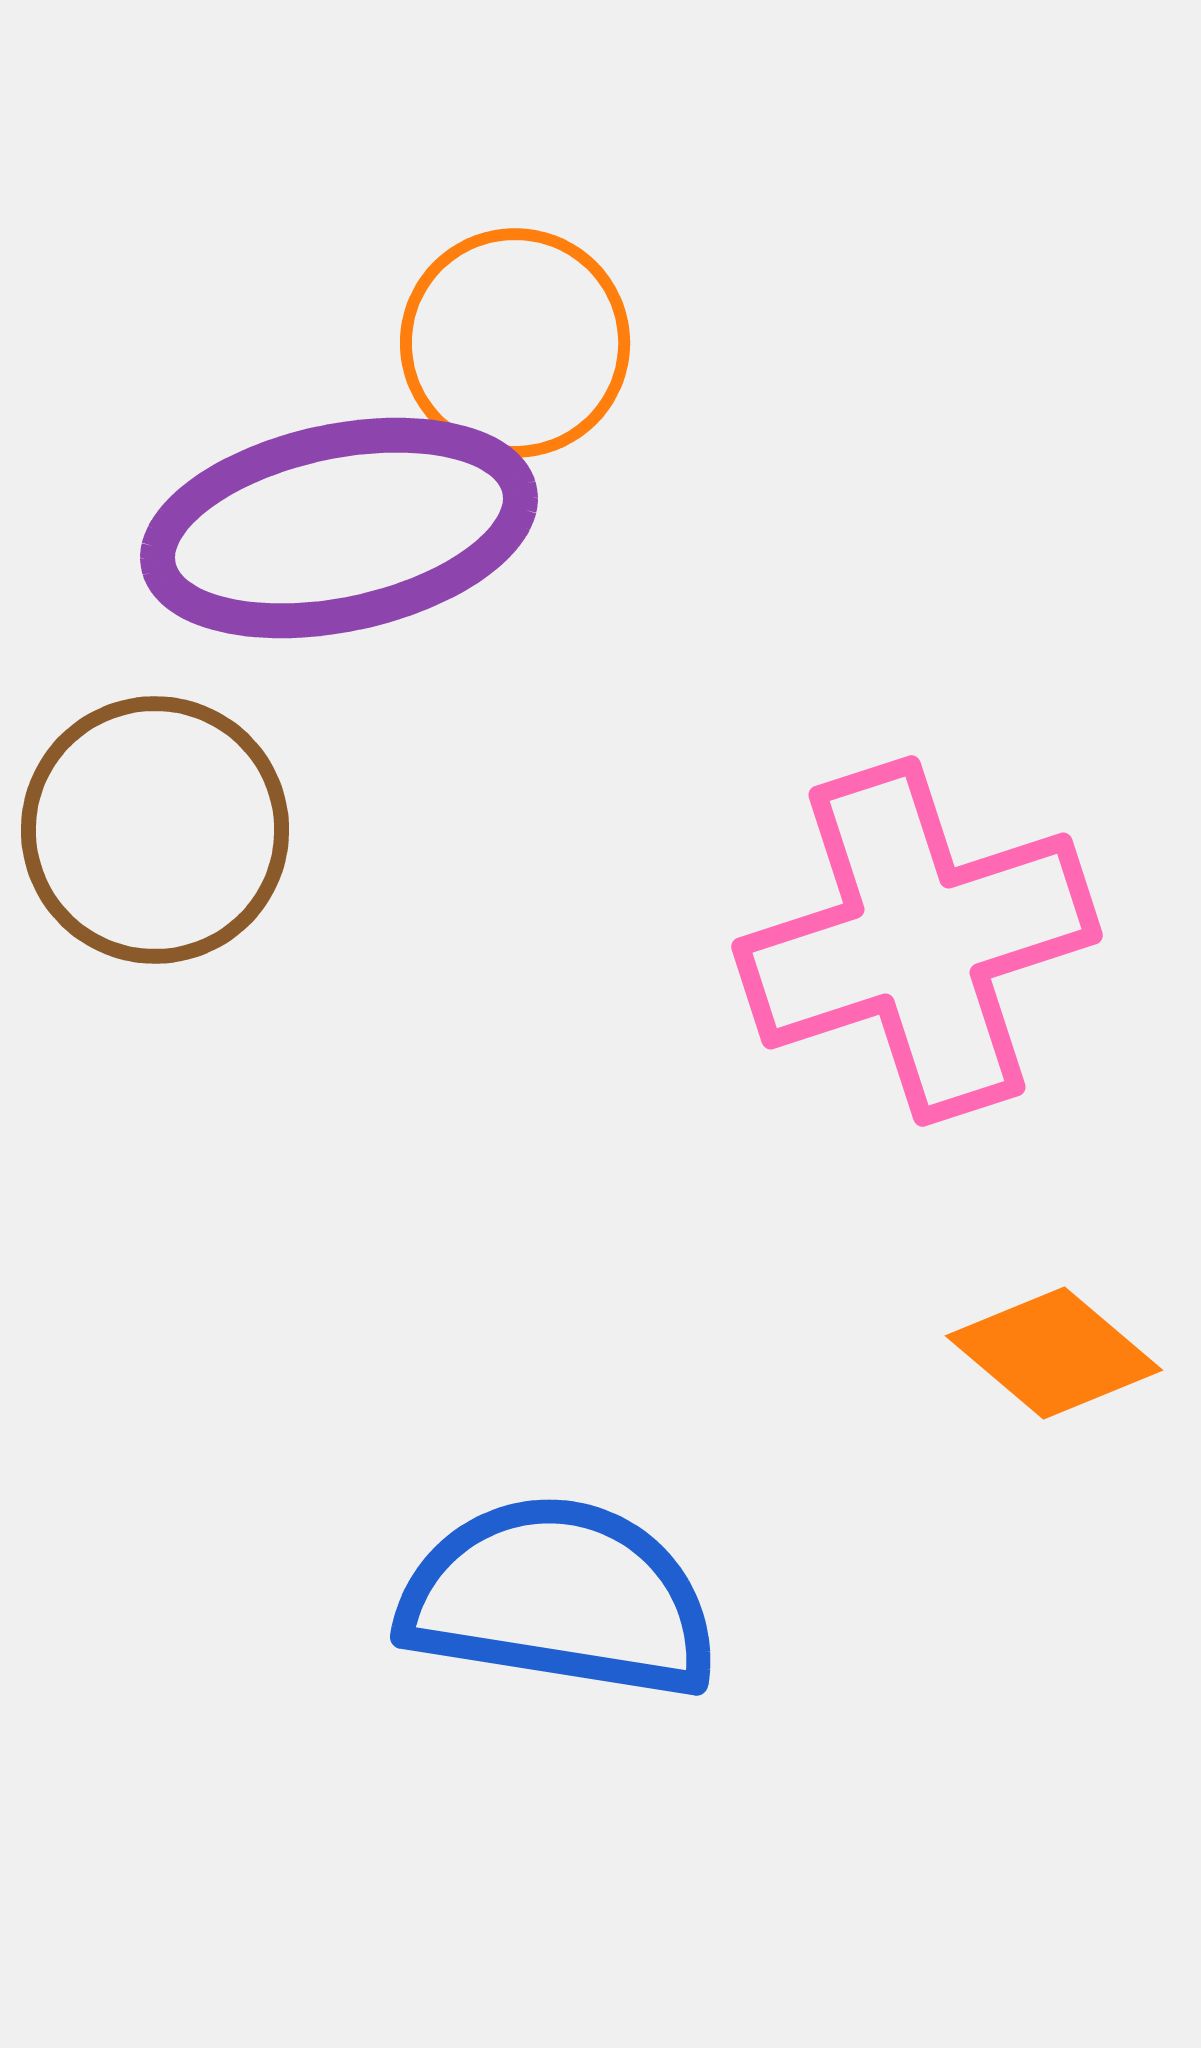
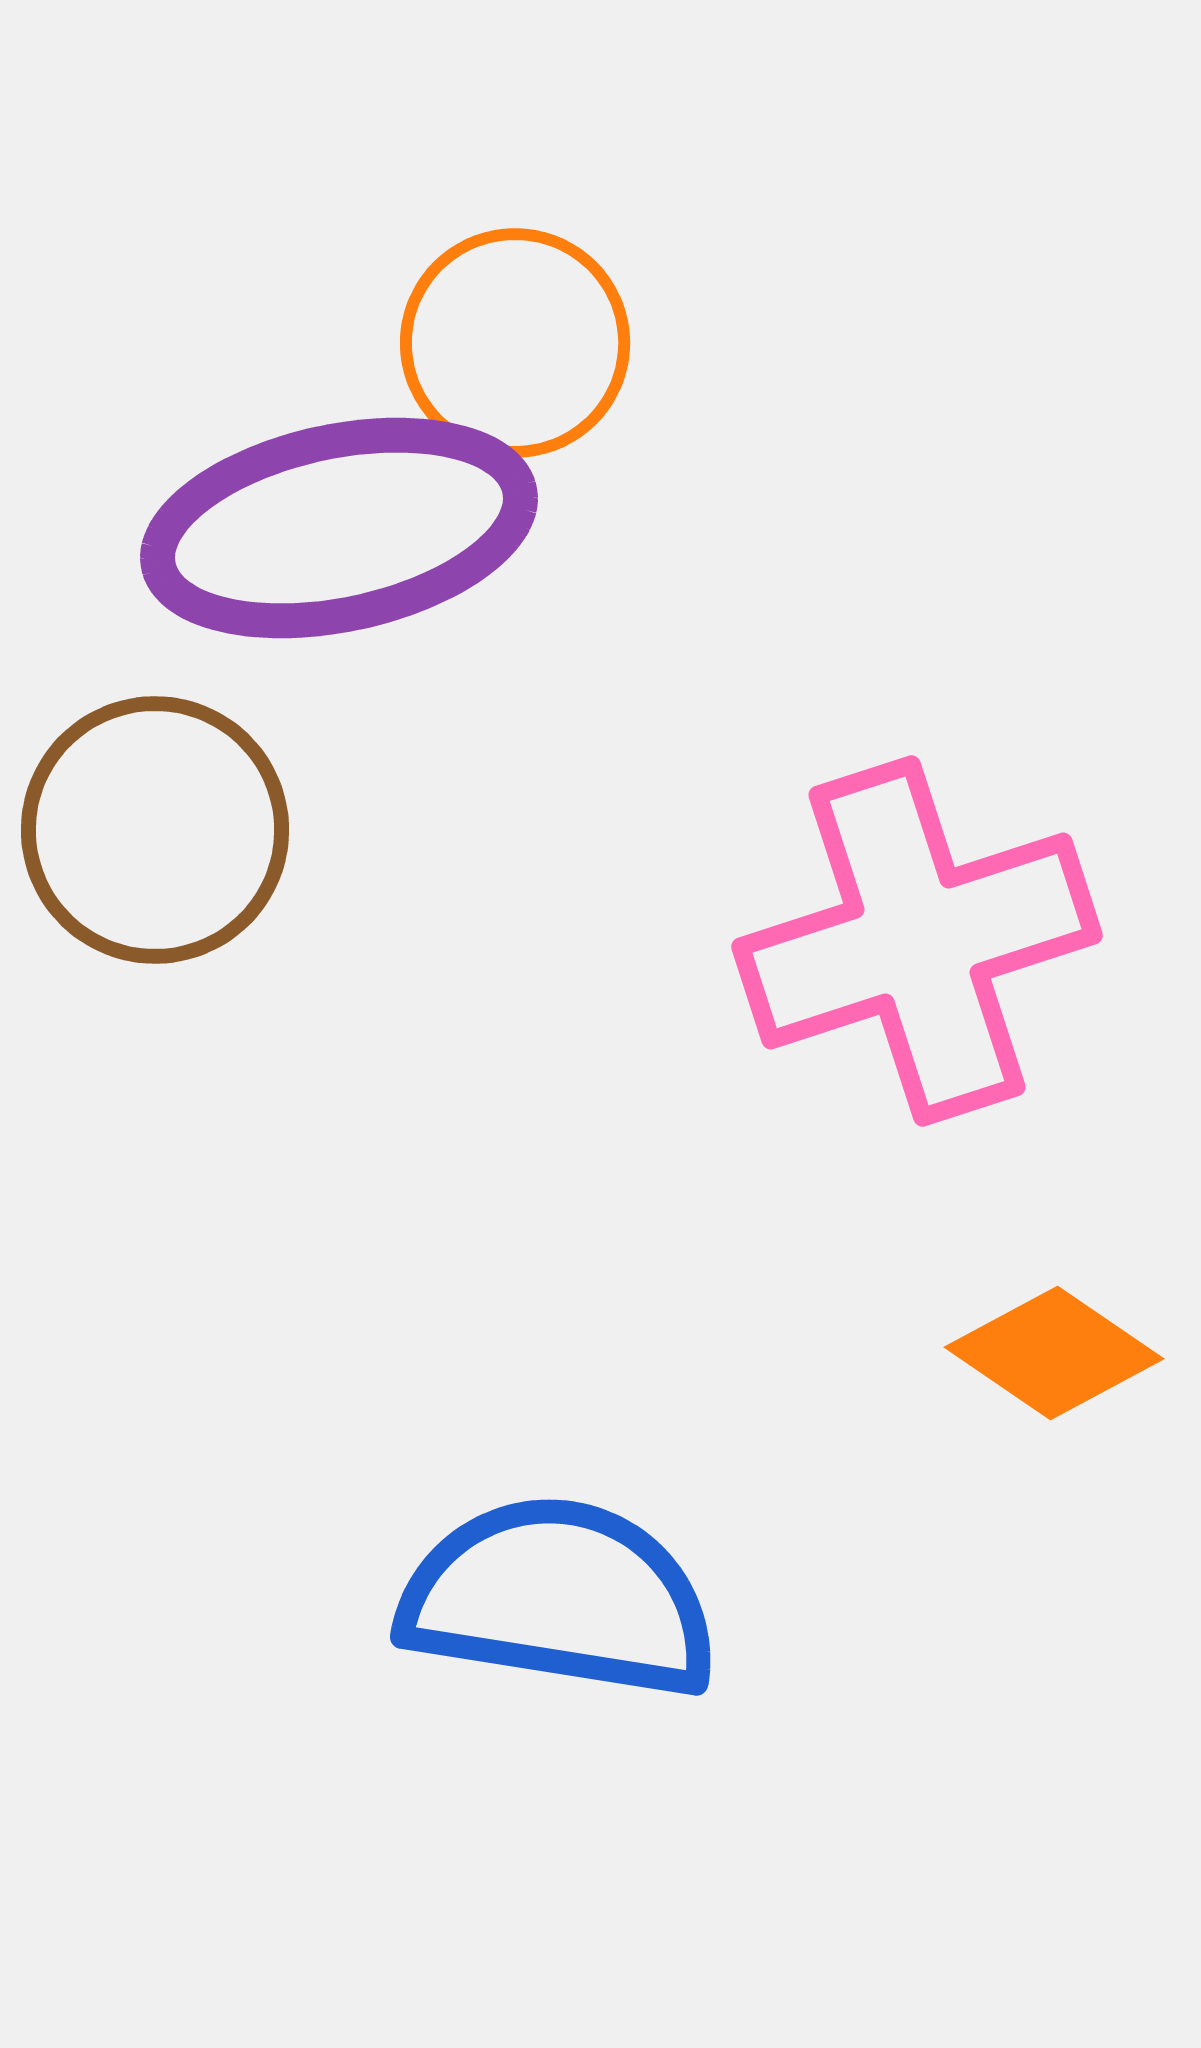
orange diamond: rotated 6 degrees counterclockwise
